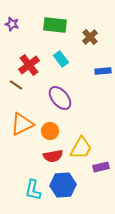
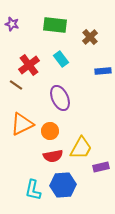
purple ellipse: rotated 15 degrees clockwise
